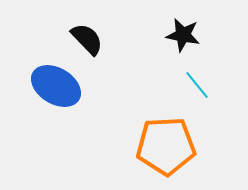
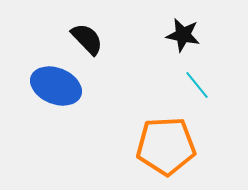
blue ellipse: rotated 9 degrees counterclockwise
